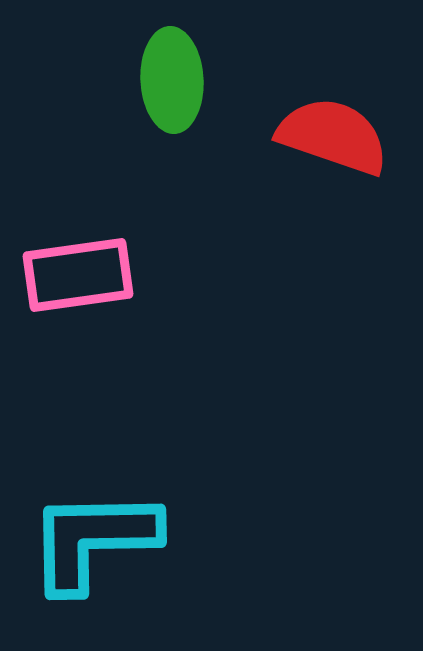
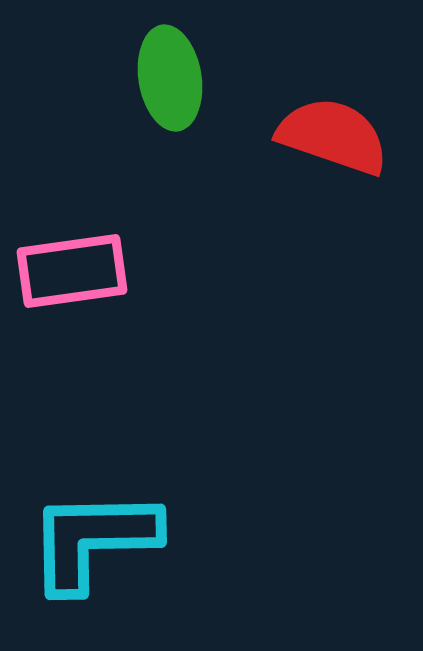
green ellipse: moved 2 px left, 2 px up; rotated 6 degrees counterclockwise
pink rectangle: moved 6 px left, 4 px up
